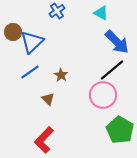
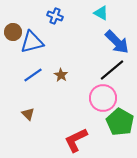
blue cross: moved 2 px left, 5 px down; rotated 35 degrees counterclockwise
blue triangle: rotated 30 degrees clockwise
blue line: moved 3 px right, 3 px down
pink circle: moved 3 px down
brown triangle: moved 20 px left, 15 px down
green pentagon: moved 8 px up
red L-shape: moved 32 px right; rotated 20 degrees clockwise
